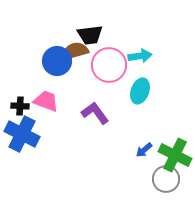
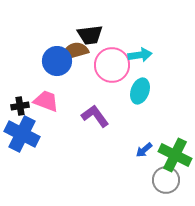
cyan arrow: moved 1 px up
pink circle: moved 3 px right
black cross: rotated 12 degrees counterclockwise
purple L-shape: moved 3 px down
gray circle: moved 1 px down
